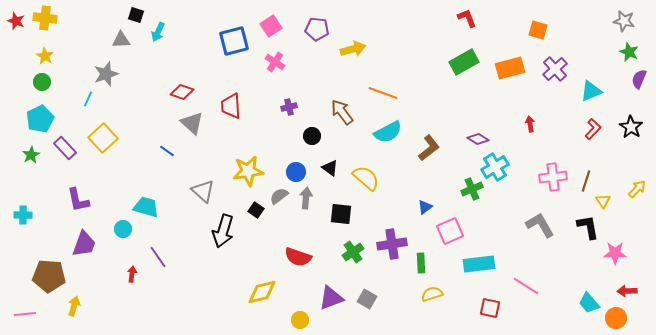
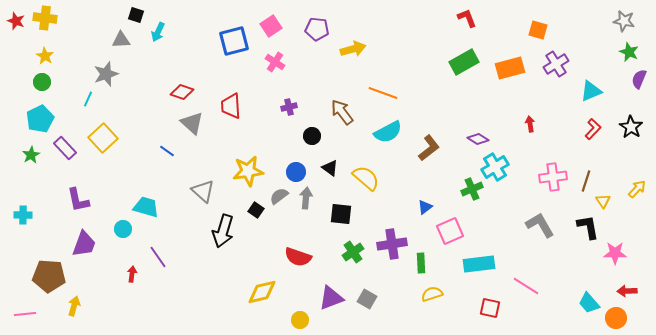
purple cross at (555, 69): moved 1 px right, 5 px up; rotated 10 degrees clockwise
